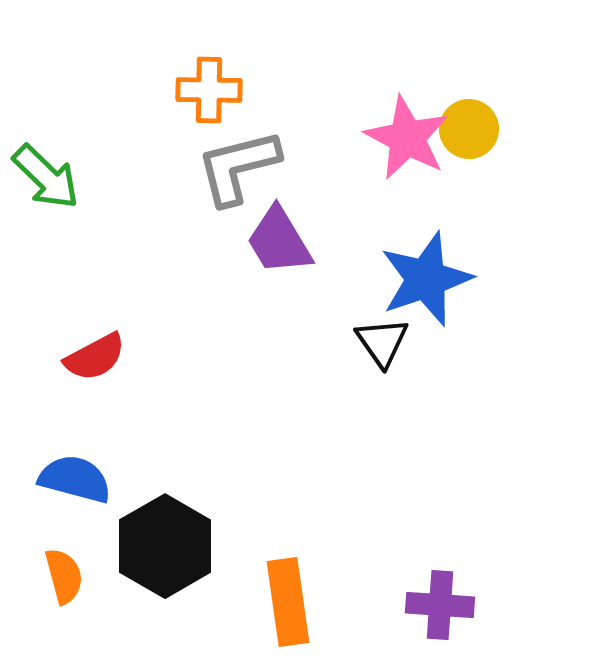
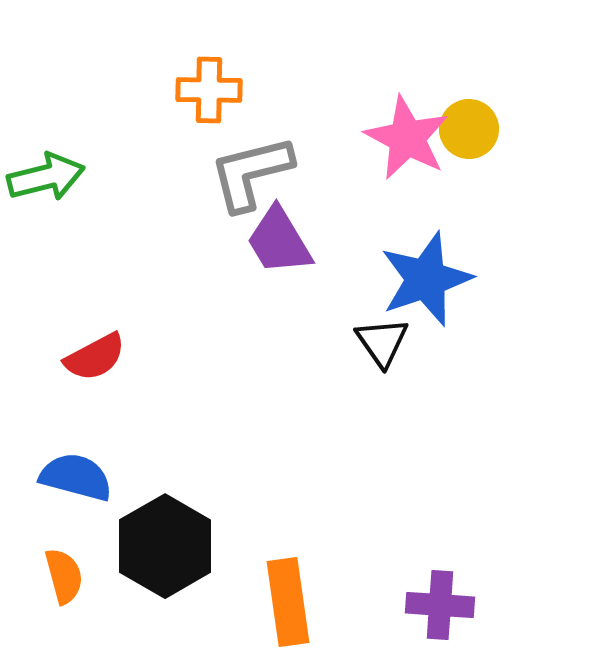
gray L-shape: moved 13 px right, 6 px down
green arrow: rotated 58 degrees counterclockwise
blue semicircle: moved 1 px right, 2 px up
